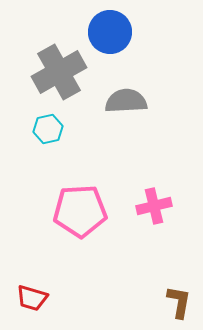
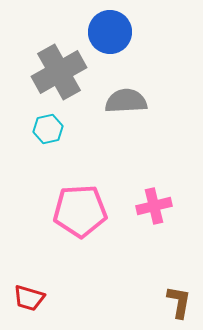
red trapezoid: moved 3 px left
